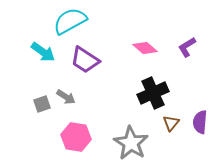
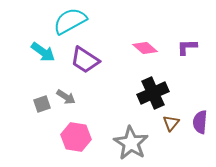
purple L-shape: rotated 30 degrees clockwise
